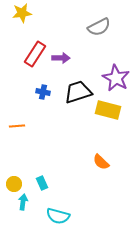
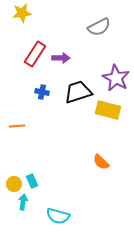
blue cross: moved 1 px left
cyan rectangle: moved 10 px left, 2 px up
